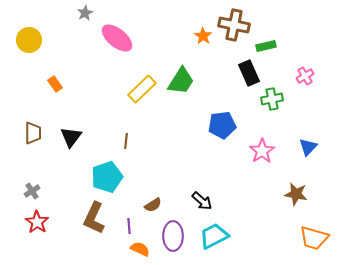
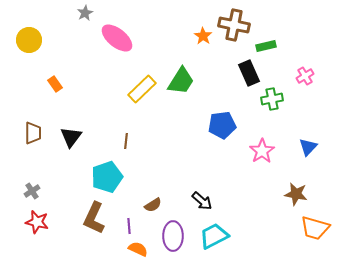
red star: rotated 20 degrees counterclockwise
orange trapezoid: moved 1 px right, 10 px up
orange semicircle: moved 2 px left
